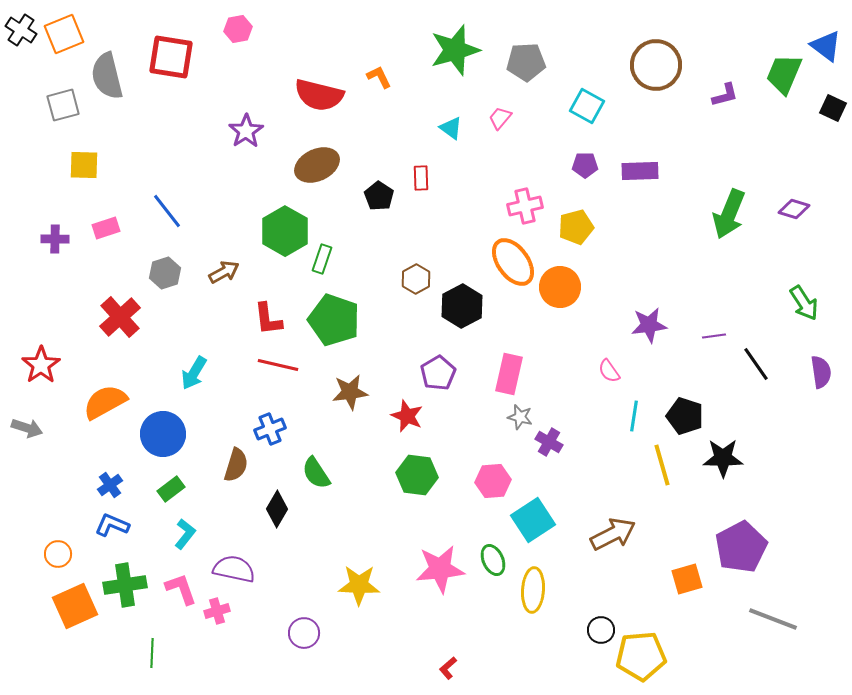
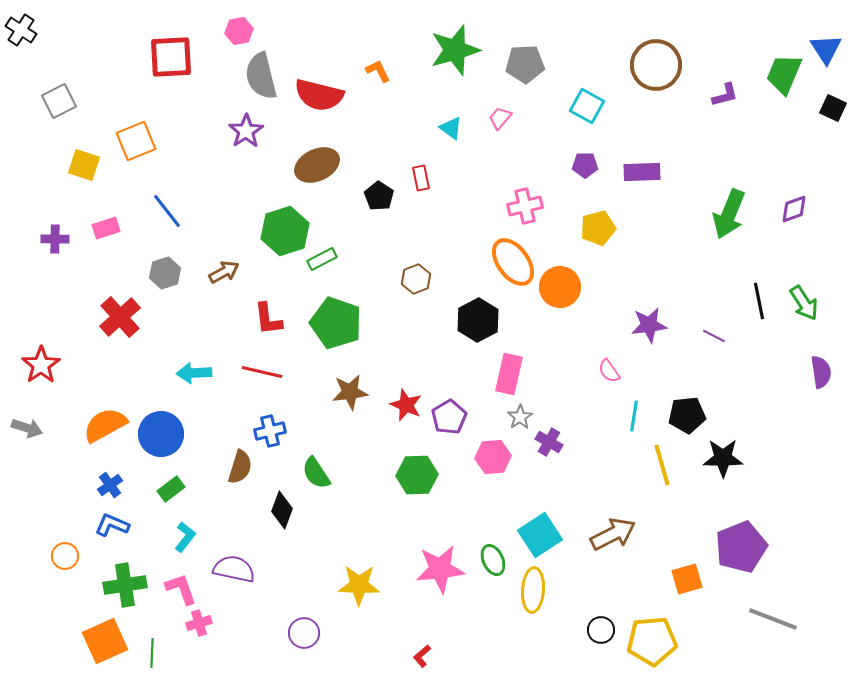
pink hexagon at (238, 29): moved 1 px right, 2 px down
orange square at (64, 34): moved 72 px right, 107 px down
blue triangle at (826, 46): moved 3 px down; rotated 20 degrees clockwise
red square at (171, 57): rotated 12 degrees counterclockwise
gray pentagon at (526, 62): moved 1 px left, 2 px down
gray semicircle at (107, 76): moved 154 px right
orange L-shape at (379, 77): moved 1 px left, 6 px up
gray square at (63, 105): moved 4 px left, 4 px up; rotated 12 degrees counterclockwise
yellow square at (84, 165): rotated 16 degrees clockwise
purple rectangle at (640, 171): moved 2 px right, 1 px down
red rectangle at (421, 178): rotated 10 degrees counterclockwise
purple diamond at (794, 209): rotated 36 degrees counterclockwise
yellow pentagon at (576, 227): moved 22 px right, 1 px down
green hexagon at (285, 231): rotated 12 degrees clockwise
green rectangle at (322, 259): rotated 44 degrees clockwise
brown hexagon at (416, 279): rotated 8 degrees clockwise
black hexagon at (462, 306): moved 16 px right, 14 px down
green pentagon at (334, 320): moved 2 px right, 3 px down
purple line at (714, 336): rotated 35 degrees clockwise
black line at (756, 364): moved 3 px right, 63 px up; rotated 24 degrees clockwise
red line at (278, 365): moved 16 px left, 7 px down
cyan arrow at (194, 373): rotated 56 degrees clockwise
purple pentagon at (438, 373): moved 11 px right, 44 px down
orange semicircle at (105, 402): moved 23 px down
red star at (407, 416): moved 1 px left, 11 px up
black pentagon at (685, 416): moved 2 px right, 1 px up; rotated 24 degrees counterclockwise
gray star at (520, 417): rotated 25 degrees clockwise
blue cross at (270, 429): moved 2 px down; rotated 8 degrees clockwise
blue circle at (163, 434): moved 2 px left
brown semicircle at (236, 465): moved 4 px right, 2 px down
green hexagon at (417, 475): rotated 9 degrees counterclockwise
pink hexagon at (493, 481): moved 24 px up
black diamond at (277, 509): moved 5 px right, 1 px down; rotated 9 degrees counterclockwise
cyan square at (533, 520): moved 7 px right, 15 px down
cyan L-shape at (185, 534): moved 3 px down
purple pentagon at (741, 547): rotated 6 degrees clockwise
orange circle at (58, 554): moved 7 px right, 2 px down
orange square at (75, 606): moved 30 px right, 35 px down
pink cross at (217, 611): moved 18 px left, 12 px down
yellow pentagon at (641, 656): moved 11 px right, 15 px up
red L-shape at (448, 668): moved 26 px left, 12 px up
